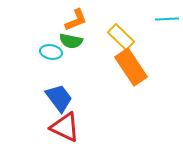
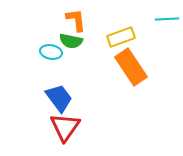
orange L-shape: rotated 75 degrees counterclockwise
yellow rectangle: rotated 64 degrees counterclockwise
red triangle: rotated 40 degrees clockwise
